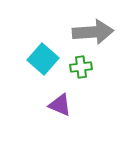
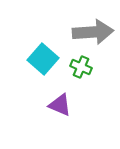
green cross: rotated 30 degrees clockwise
